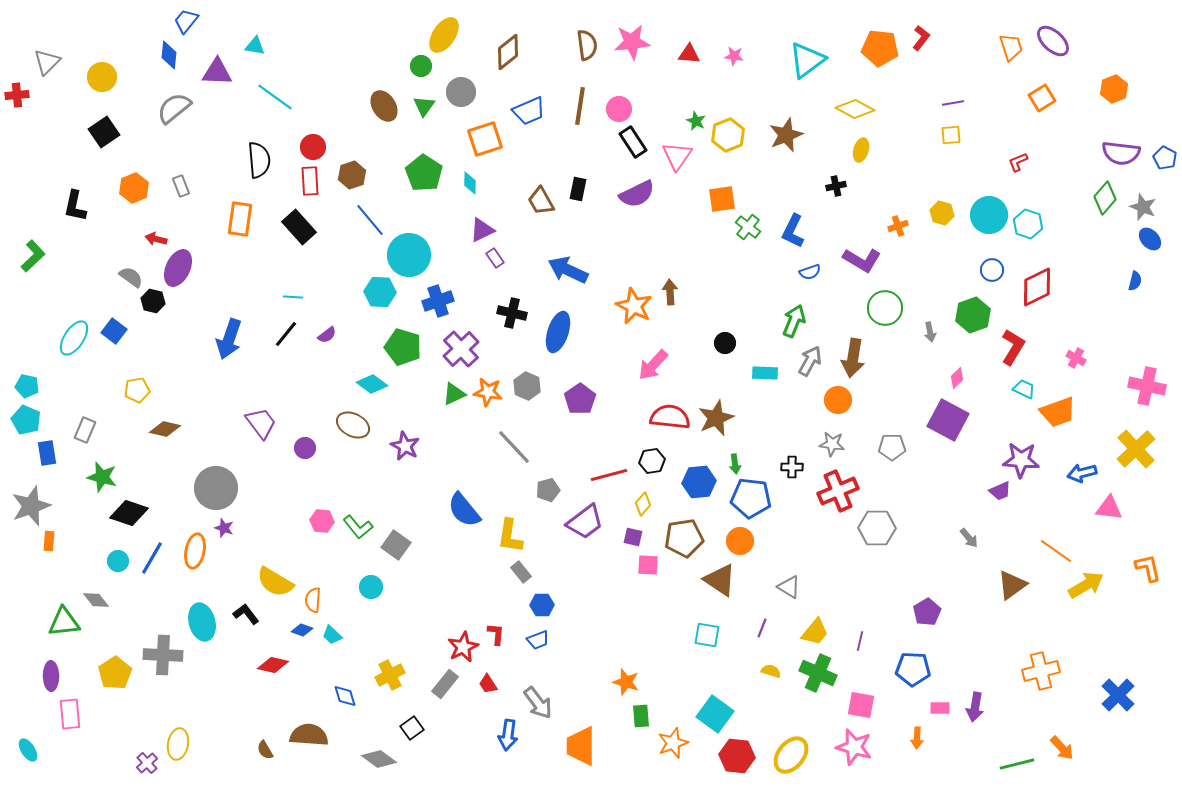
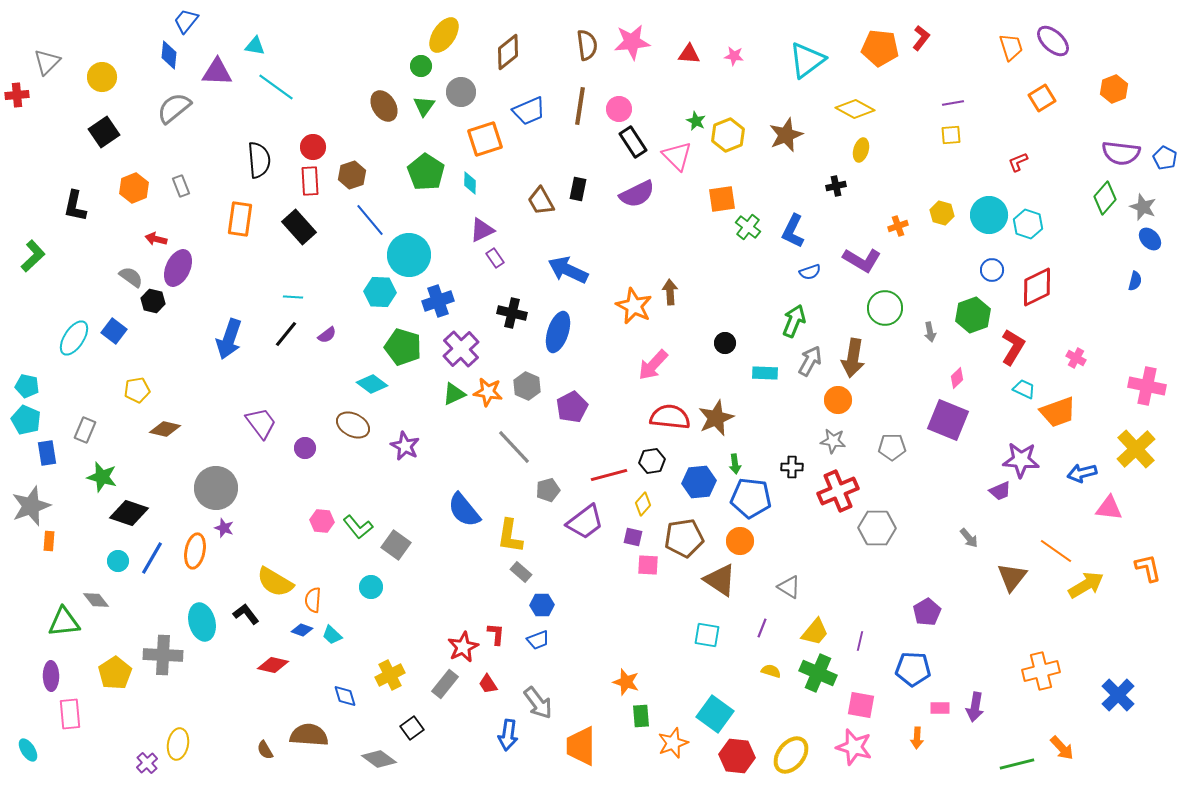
cyan line at (275, 97): moved 1 px right, 10 px up
pink triangle at (677, 156): rotated 20 degrees counterclockwise
green pentagon at (424, 173): moved 2 px right, 1 px up
purple pentagon at (580, 399): moved 8 px left, 8 px down; rotated 8 degrees clockwise
purple square at (948, 420): rotated 6 degrees counterclockwise
gray star at (832, 444): moved 1 px right, 3 px up
gray rectangle at (521, 572): rotated 10 degrees counterclockwise
brown triangle at (1012, 585): moved 8 px up; rotated 16 degrees counterclockwise
